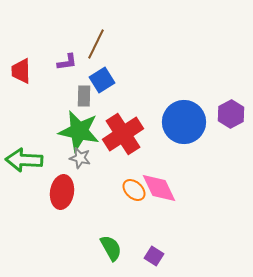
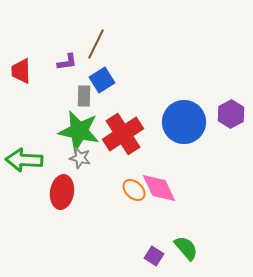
green semicircle: moved 75 px right; rotated 12 degrees counterclockwise
